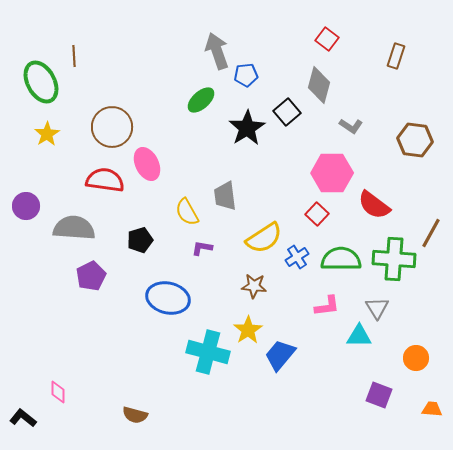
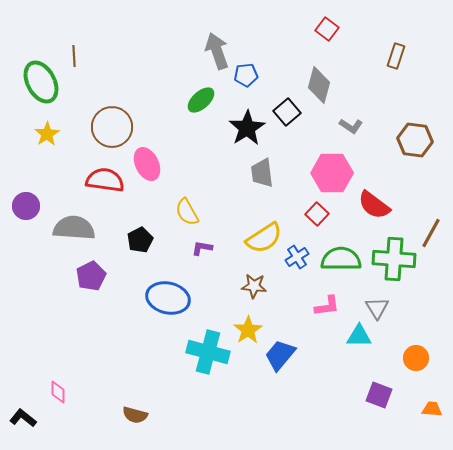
red square at (327, 39): moved 10 px up
gray trapezoid at (225, 196): moved 37 px right, 23 px up
black pentagon at (140, 240): rotated 10 degrees counterclockwise
